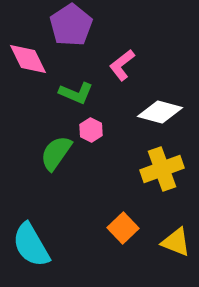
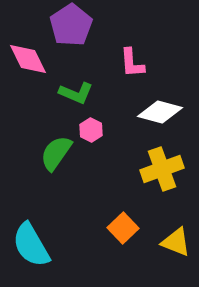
pink L-shape: moved 10 px right, 2 px up; rotated 56 degrees counterclockwise
